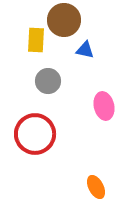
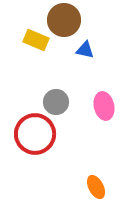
yellow rectangle: rotated 70 degrees counterclockwise
gray circle: moved 8 px right, 21 px down
